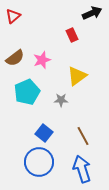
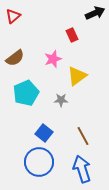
black arrow: moved 3 px right
pink star: moved 11 px right, 1 px up
cyan pentagon: moved 1 px left, 1 px down
